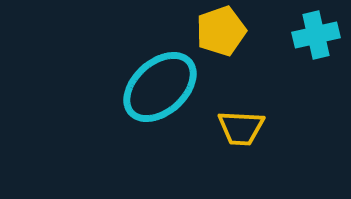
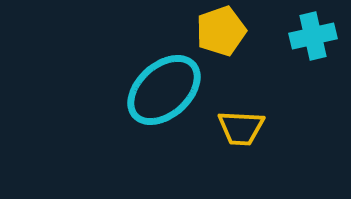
cyan cross: moved 3 px left, 1 px down
cyan ellipse: moved 4 px right, 3 px down
